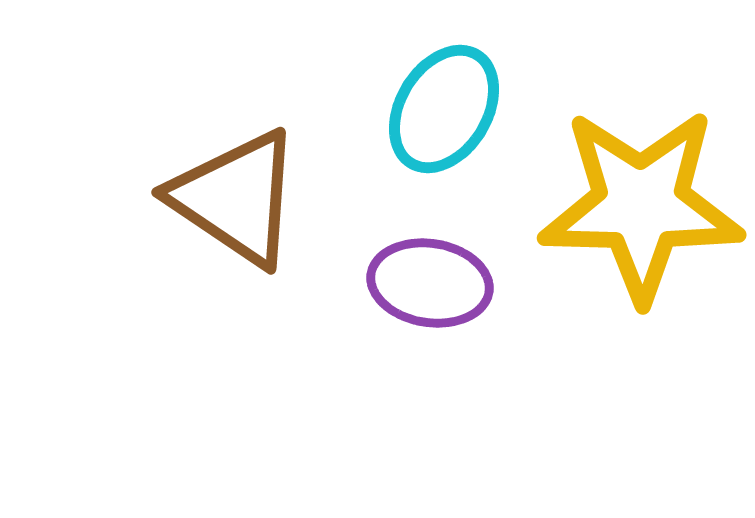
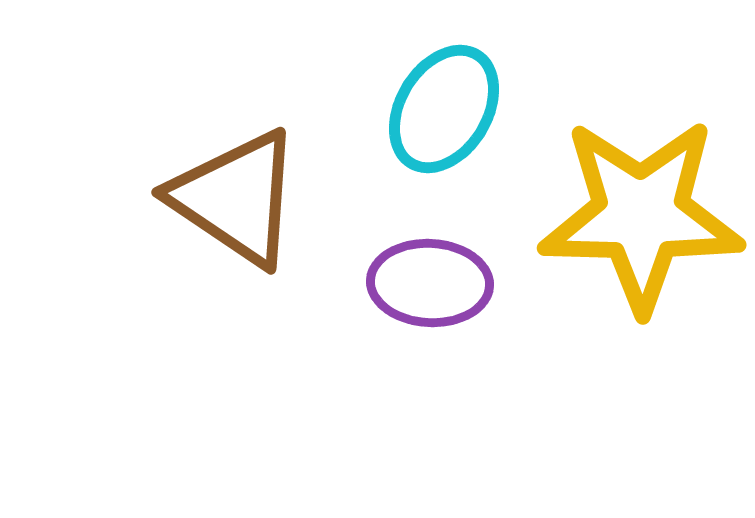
yellow star: moved 10 px down
purple ellipse: rotated 6 degrees counterclockwise
